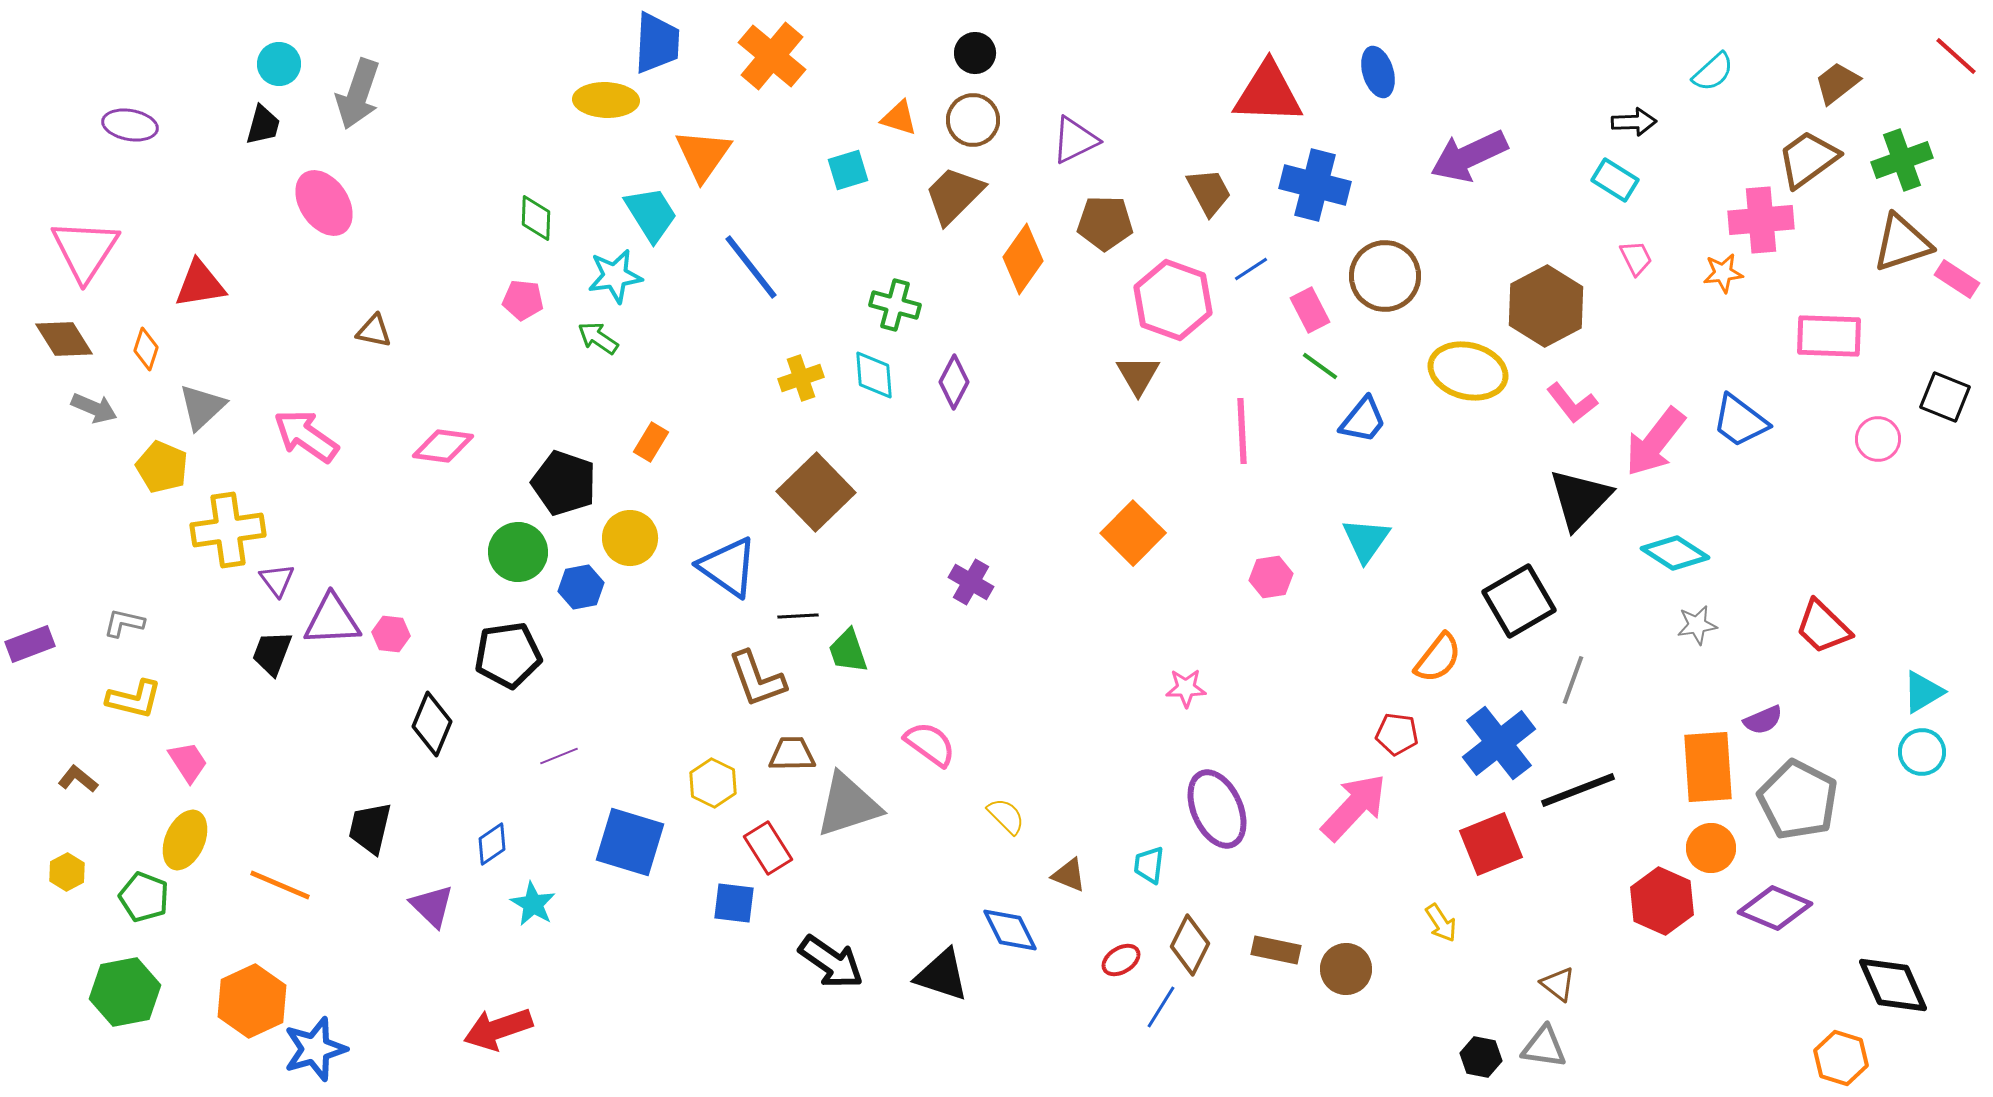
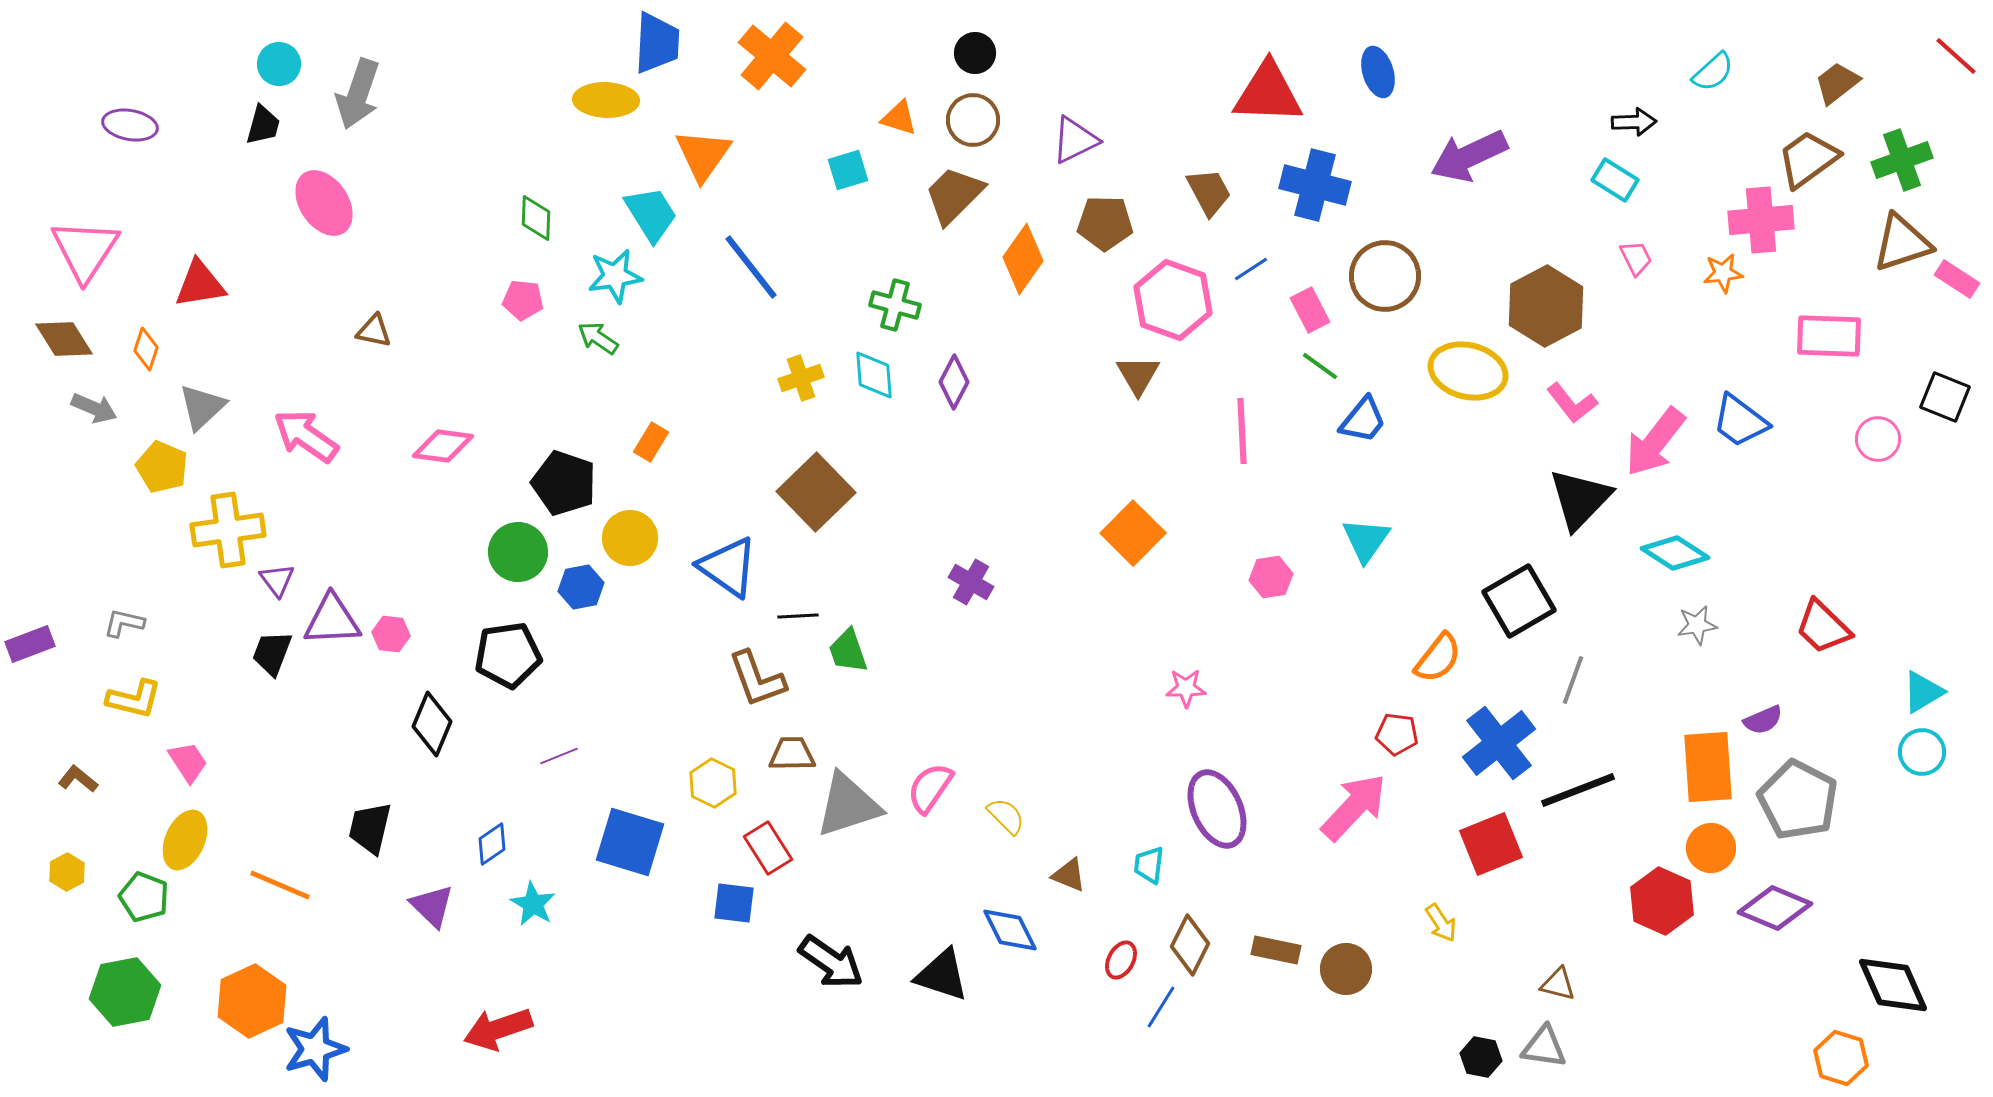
pink semicircle at (930, 744): moved 44 px down; rotated 92 degrees counterclockwise
red ellipse at (1121, 960): rotated 30 degrees counterclockwise
brown triangle at (1558, 984): rotated 24 degrees counterclockwise
